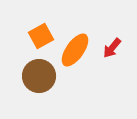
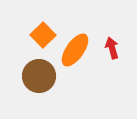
orange square: moved 2 px right, 1 px up; rotated 15 degrees counterclockwise
red arrow: rotated 125 degrees clockwise
